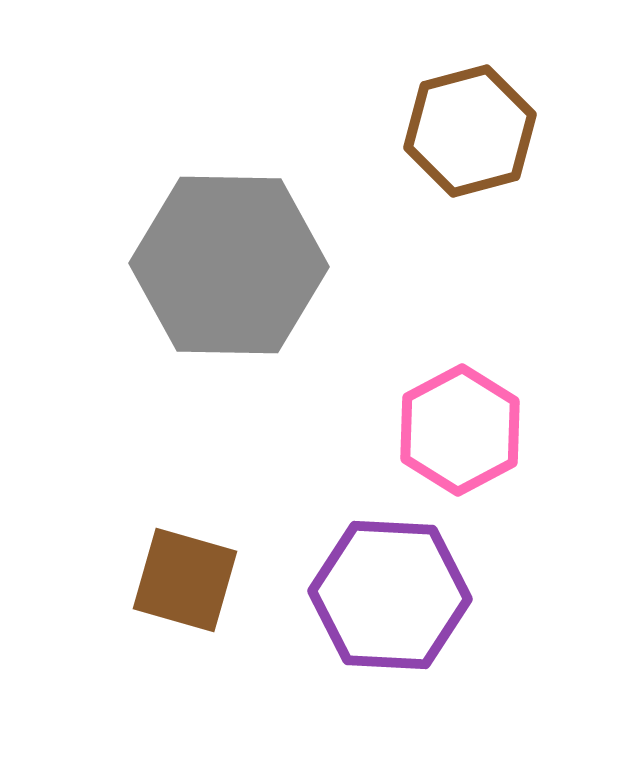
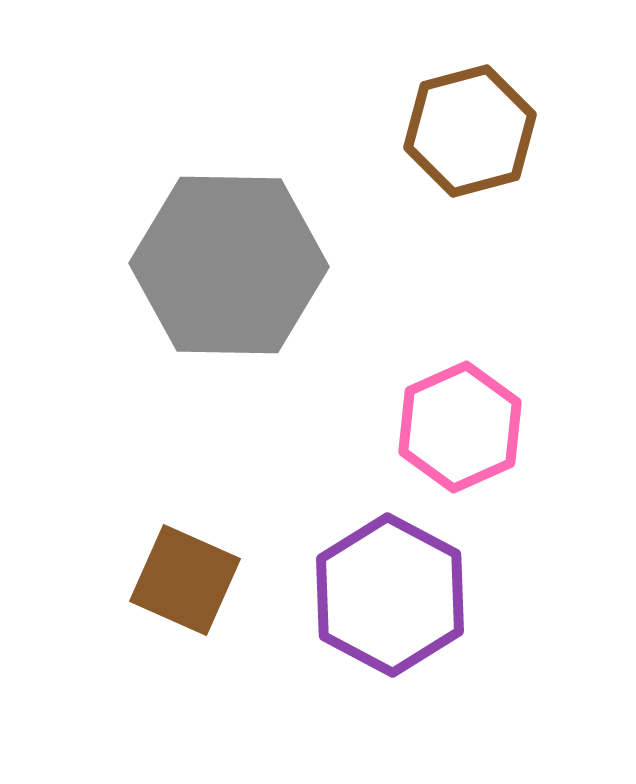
pink hexagon: moved 3 px up; rotated 4 degrees clockwise
brown square: rotated 8 degrees clockwise
purple hexagon: rotated 25 degrees clockwise
